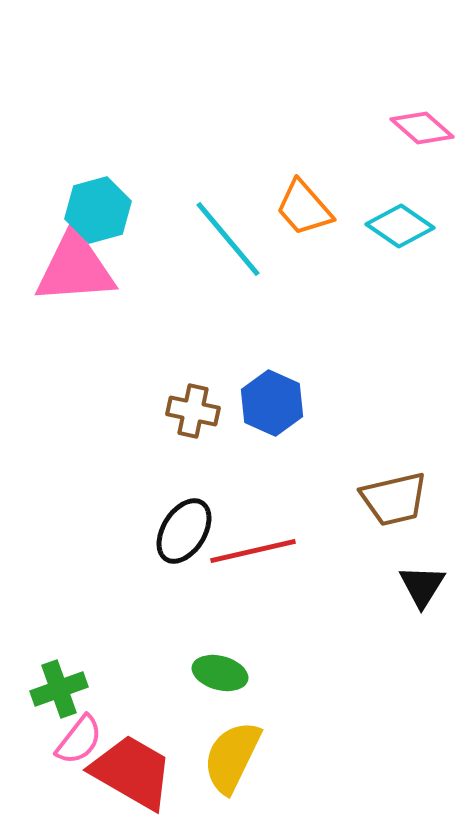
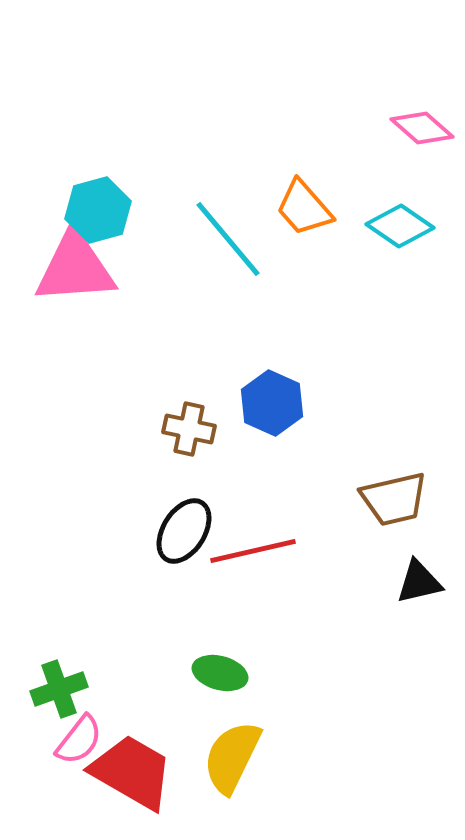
brown cross: moved 4 px left, 18 px down
black triangle: moved 3 px left, 4 px up; rotated 45 degrees clockwise
